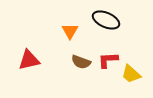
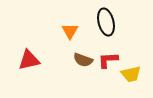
black ellipse: moved 2 px down; rotated 52 degrees clockwise
brown semicircle: moved 2 px right, 2 px up
yellow trapezoid: rotated 55 degrees counterclockwise
